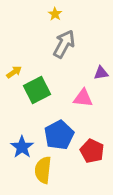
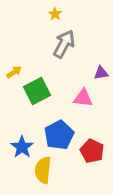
green square: moved 1 px down
